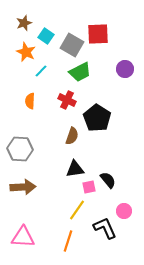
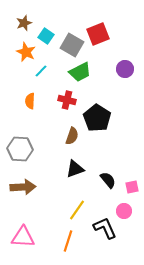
red square: rotated 20 degrees counterclockwise
red cross: rotated 12 degrees counterclockwise
black triangle: rotated 12 degrees counterclockwise
pink square: moved 43 px right
